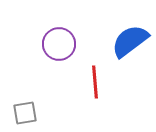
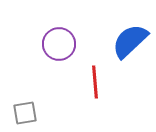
blue semicircle: rotated 6 degrees counterclockwise
